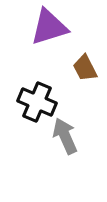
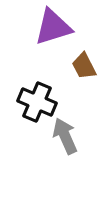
purple triangle: moved 4 px right
brown trapezoid: moved 1 px left, 2 px up
